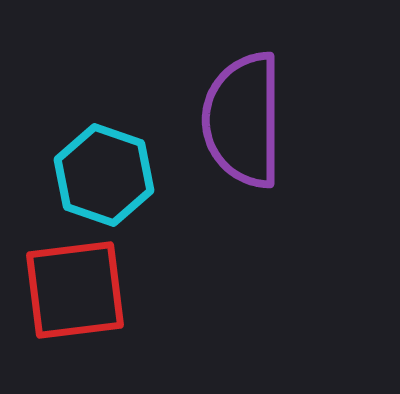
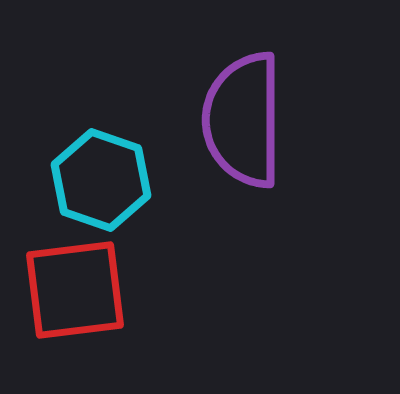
cyan hexagon: moved 3 px left, 5 px down
